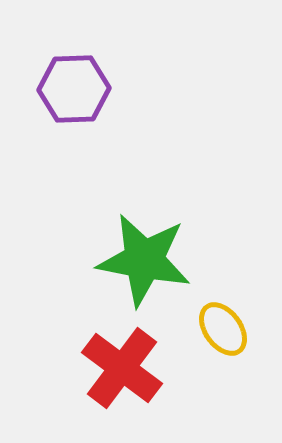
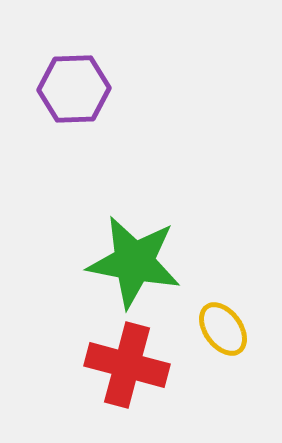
green star: moved 10 px left, 2 px down
red cross: moved 5 px right, 3 px up; rotated 22 degrees counterclockwise
